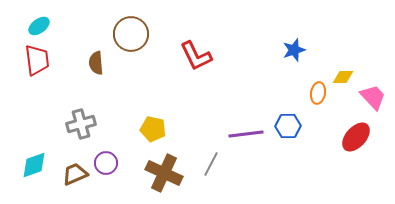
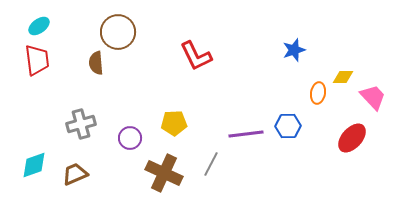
brown circle: moved 13 px left, 2 px up
yellow pentagon: moved 21 px right, 6 px up; rotated 15 degrees counterclockwise
red ellipse: moved 4 px left, 1 px down
purple circle: moved 24 px right, 25 px up
